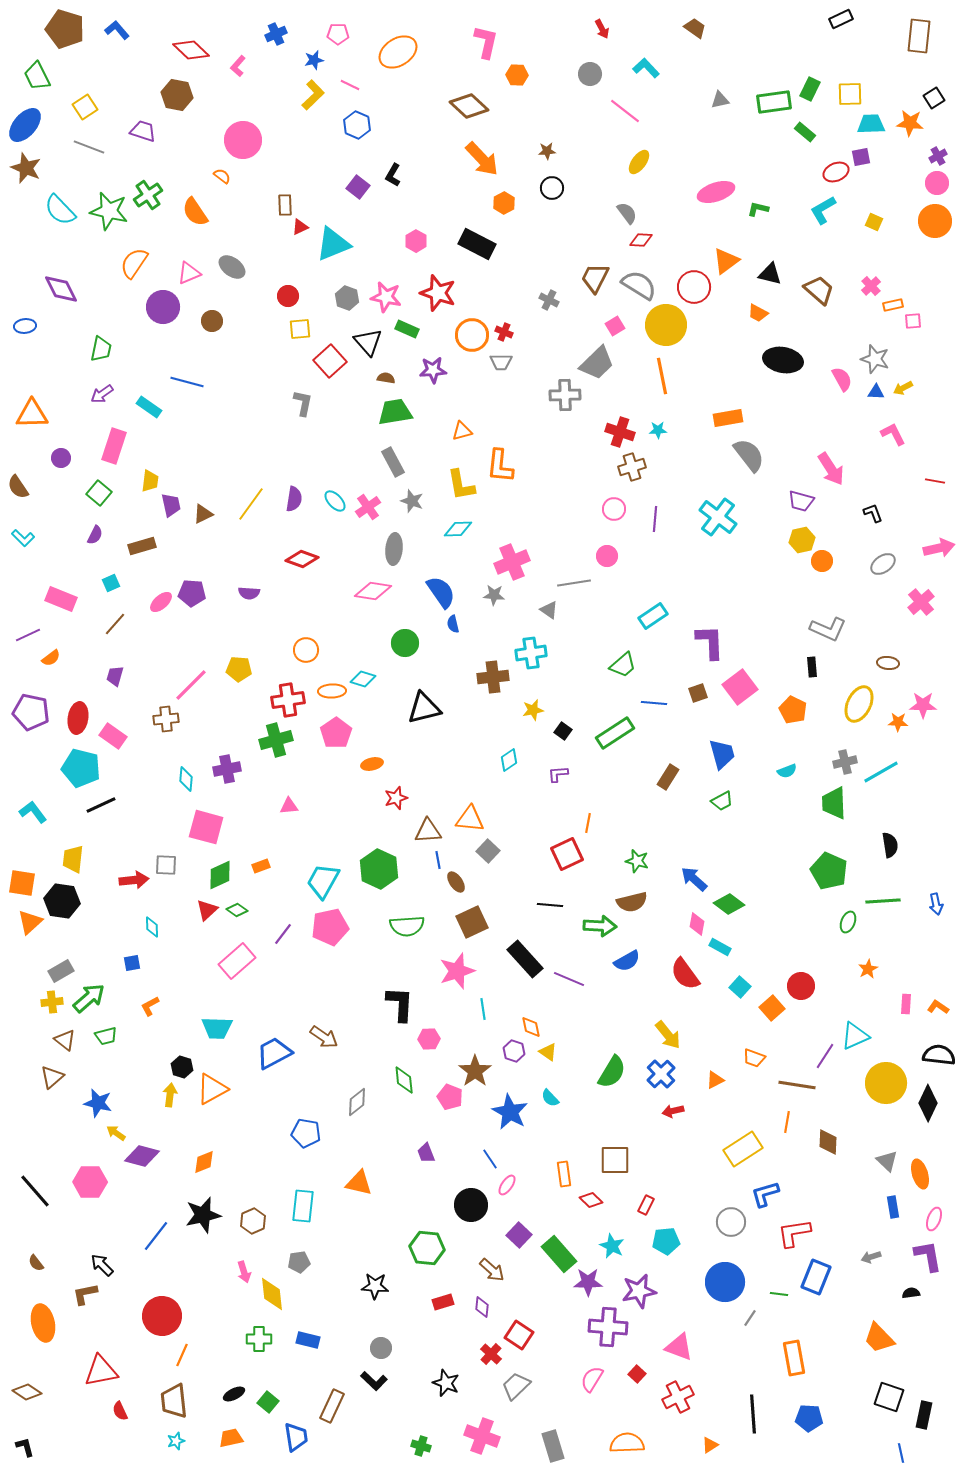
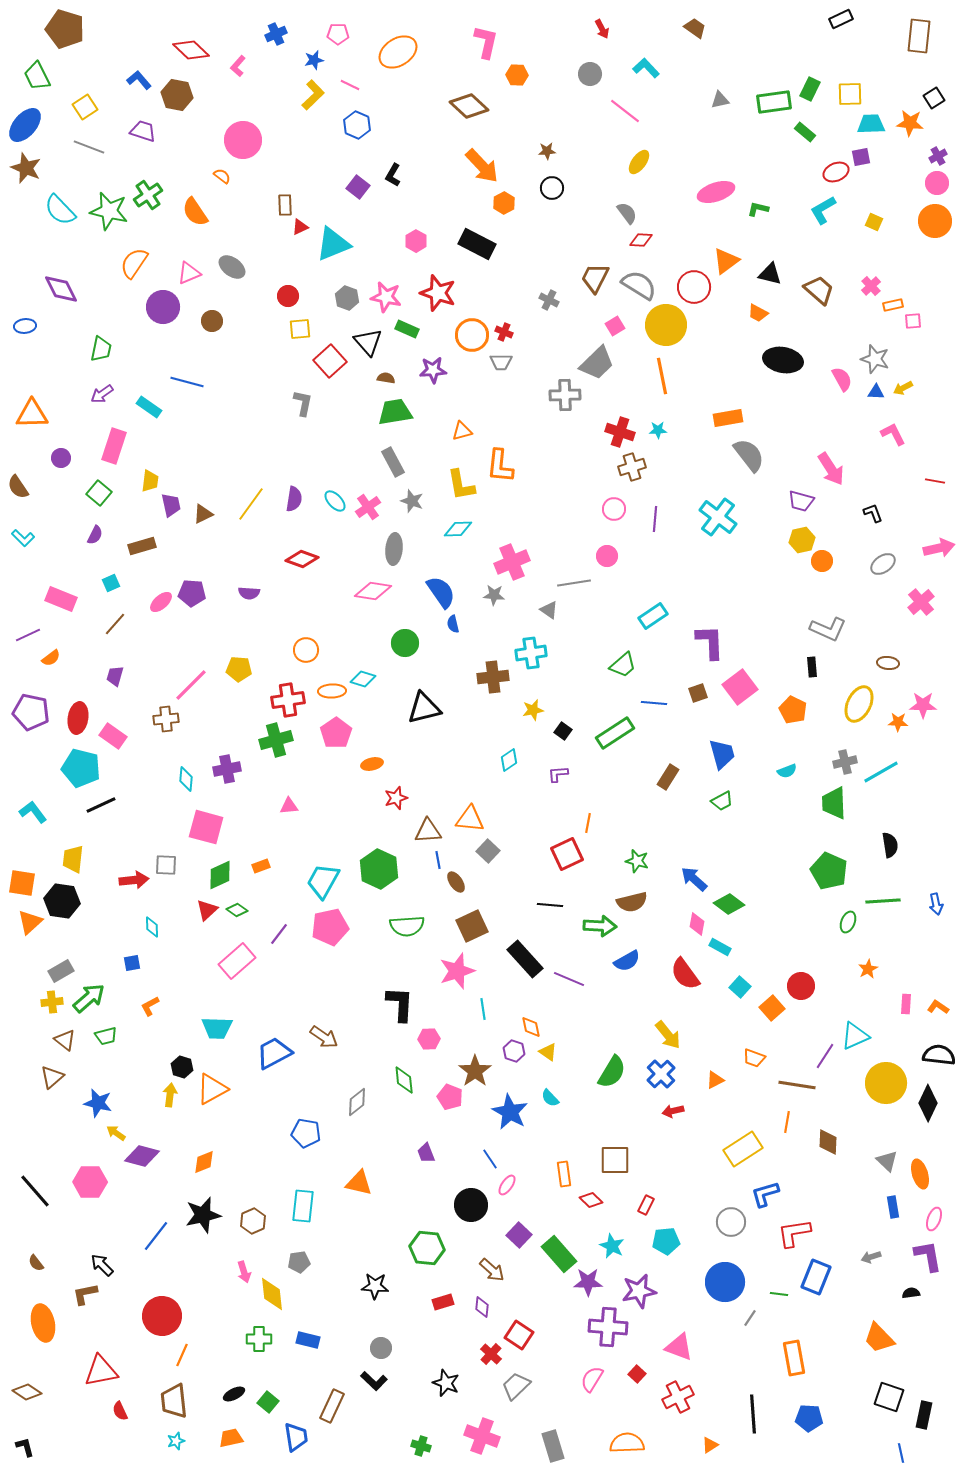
blue L-shape at (117, 30): moved 22 px right, 50 px down
orange arrow at (482, 159): moved 7 px down
brown square at (472, 922): moved 4 px down
purple line at (283, 934): moved 4 px left
